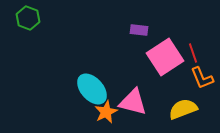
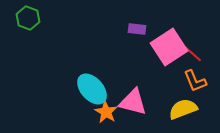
purple rectangle: moved 2 px left, 1 px up
red line: moved 1 px down; rotated 30 degrees counterclockwise
pink square: moved 4 px right, 10 px up
orange L-shape: moved 7 px left, 3 px down
orange star: rotated 15 degrees counterclockwise
